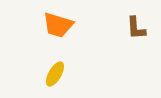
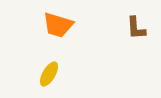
yellow ellipse: moved 6 px left
